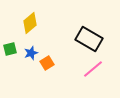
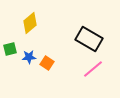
blue star: moved 2 px left, 4 px down; rotated 16 degrees clockwise
orange square: rotated 24 degrees counterclockwise
